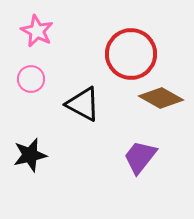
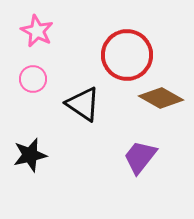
red circle: moved 4 px left, 1 px down
pink circle: moved 2 px right
black triangle: rotated 6 degrees clockwise
